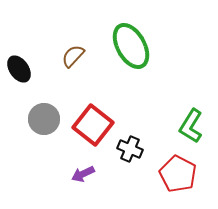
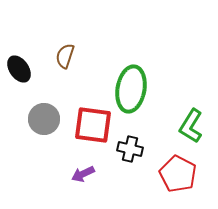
green ellipse: moved 43 px down; rotated 39 degrees clockwise
brown semicircle: moved 8 px left; rotated 25 degrees counterclockwise
red square: rotated 30 degrees counterclockwise
black cross: rotated 10 degrees counterclockwise
